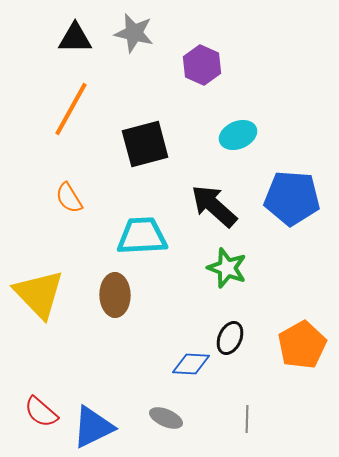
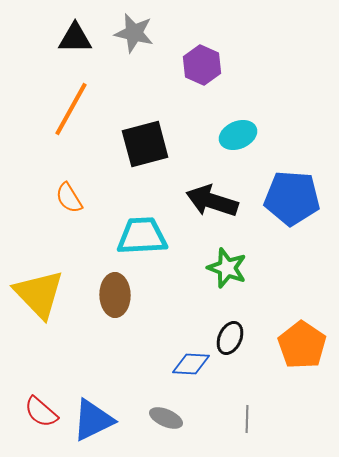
black arrow: moved 2 px left, 5 px up; rotated 24 degrees counterclockwise
orange pentagon: rotated 9 degrees counterclockwise
blue triangle: moved 7 px up
